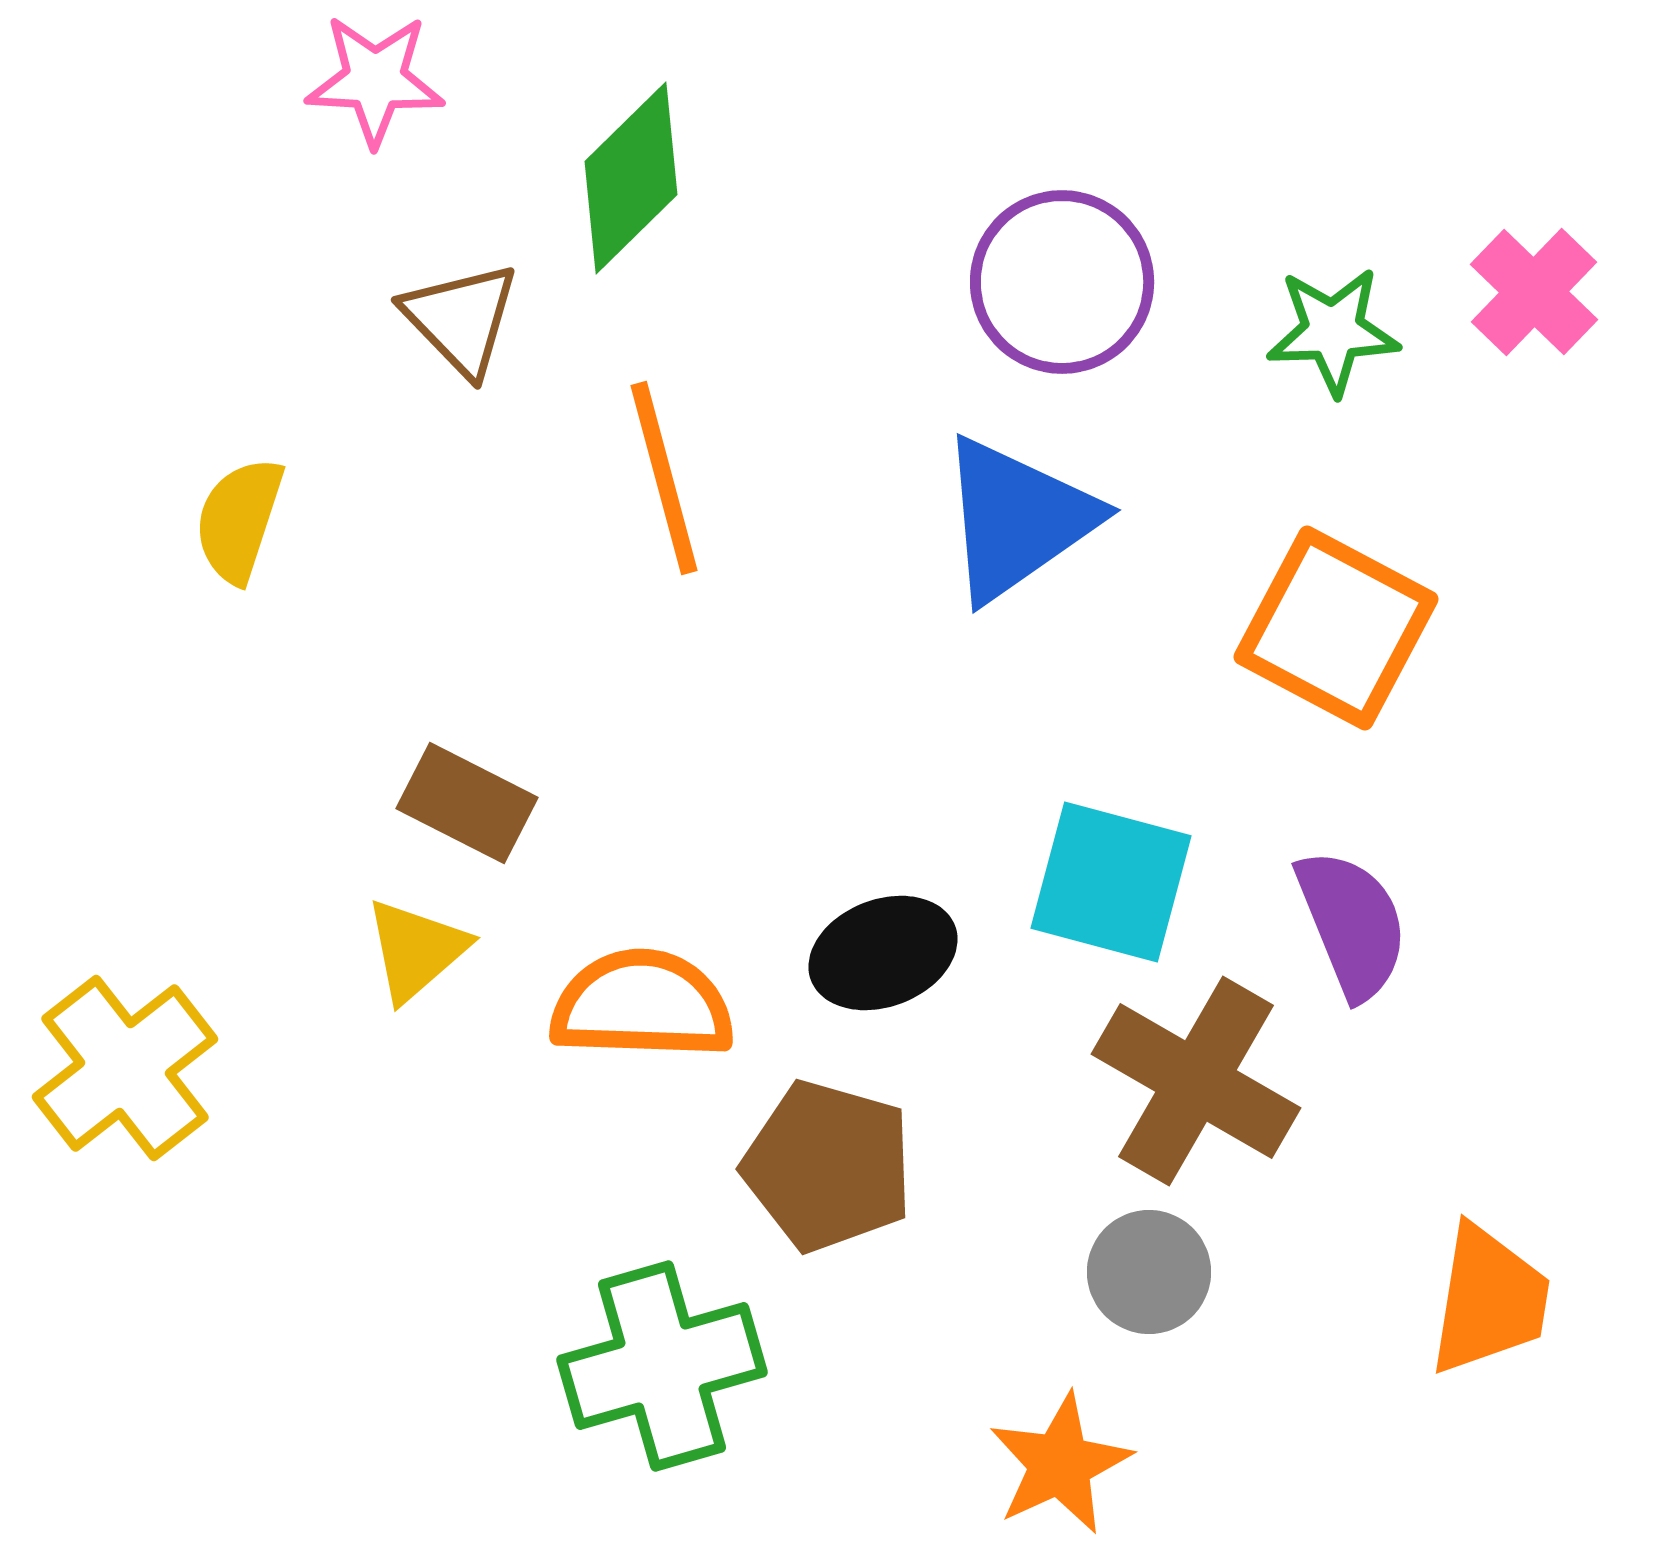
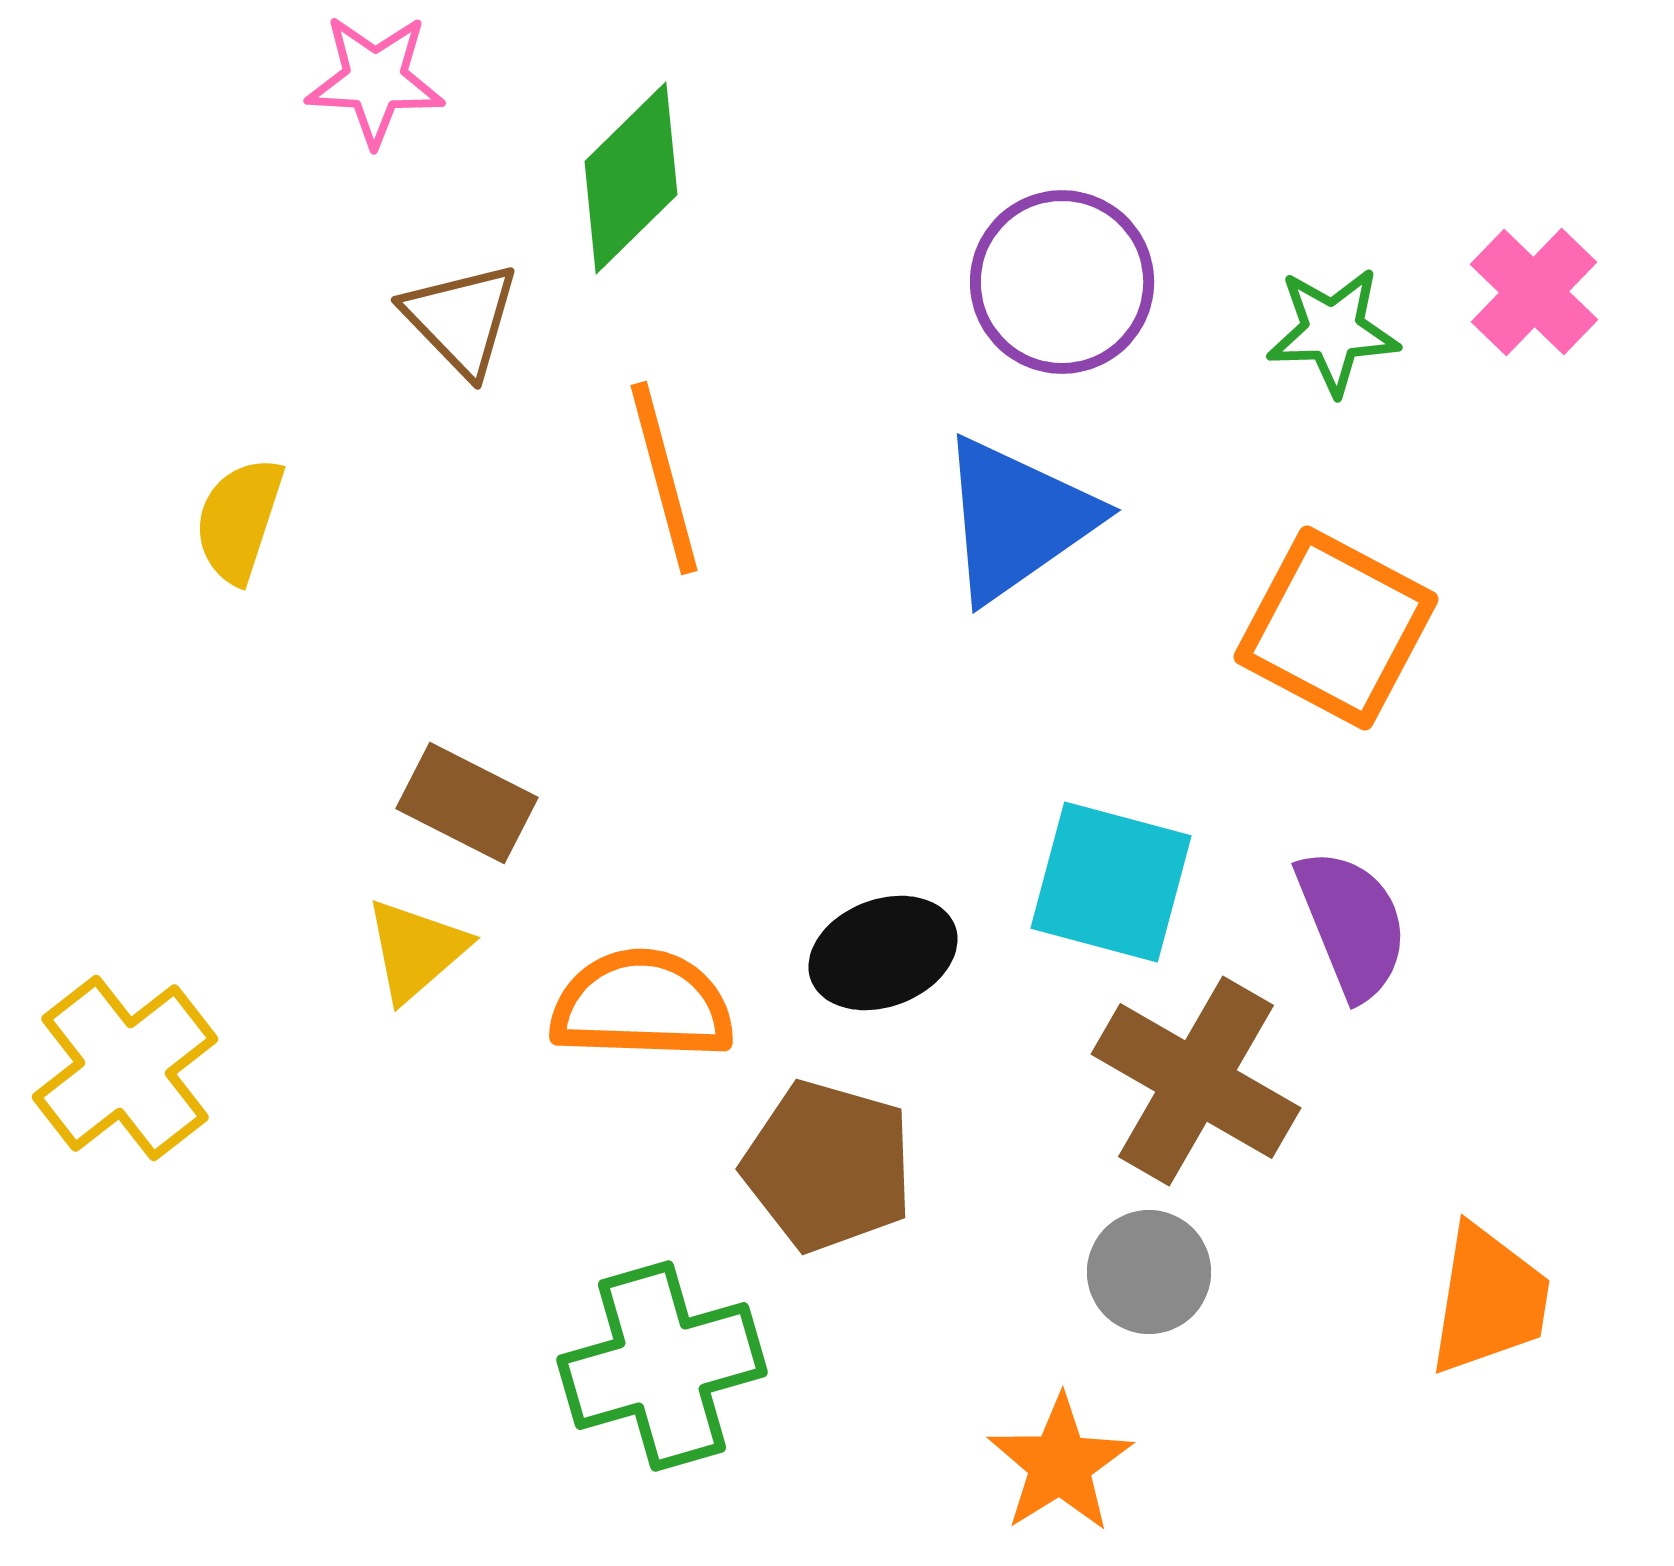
orange star: rotated 7 degrees counterclockwise
